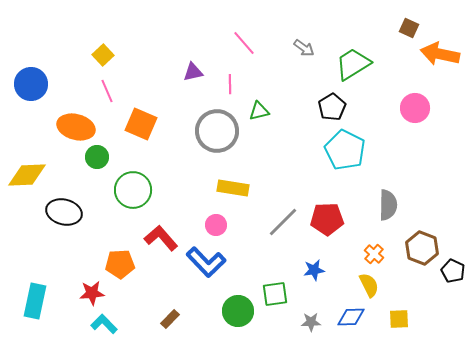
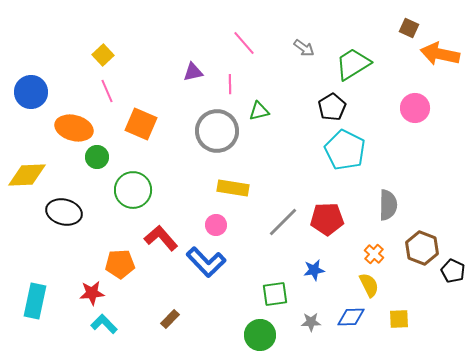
blue circle at (31, 84): moved 8 px down
orange ellipse at (76, 127): moved 2 px left, 1 px down
green circle at (238, 311): moved 22 px right, 24 px down
